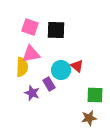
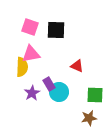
red triangle: rotated 16 degrees counterclockwise
cyan circle: moved 2 px left, 22 px down
purple star: rotated 21 degrees clockwise
